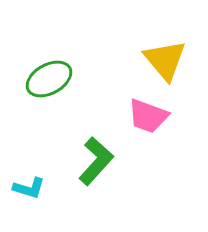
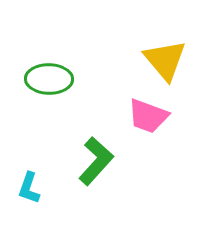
green ellipse: rotated 30 degrees clockwise
cyan L-shape: rotated 92 degrees clockwise
